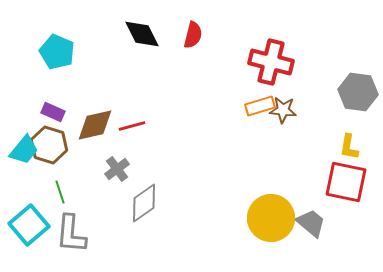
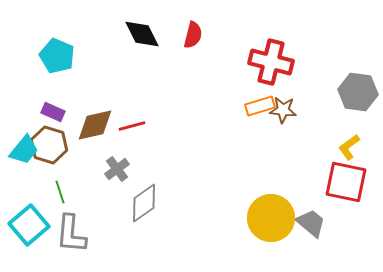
cyan pentagon: moved 4 px down
yellow L-shape: rotated 44 degrees clockwise
